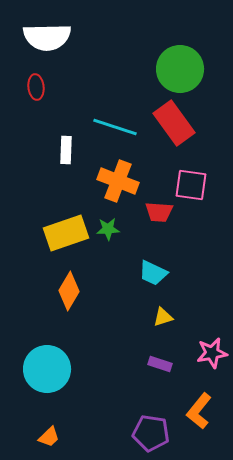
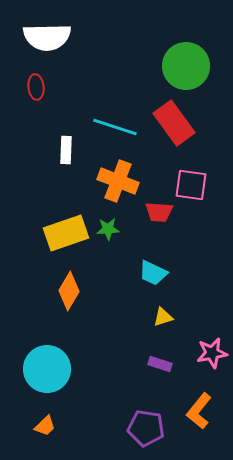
green circle: moved 6 px right, 3 px up
purple pentagon: moved 5 px left, 5 px up
orange trapezoid: moved 4 px left, 11 px up
